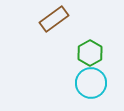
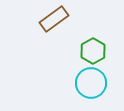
green hexagon: moved 3 px right, 2 px up
